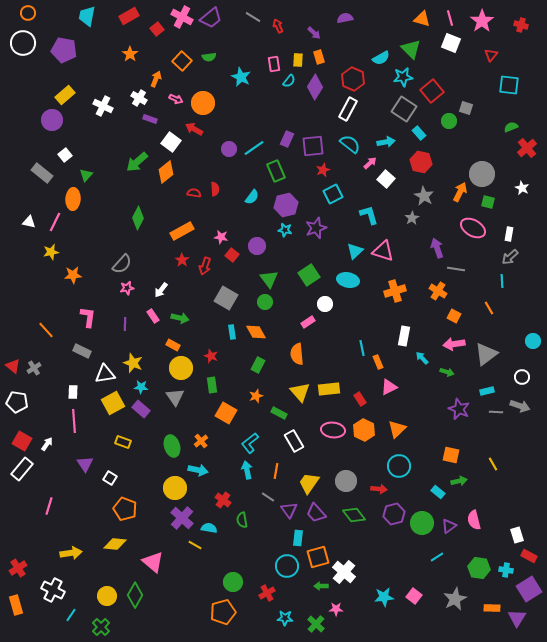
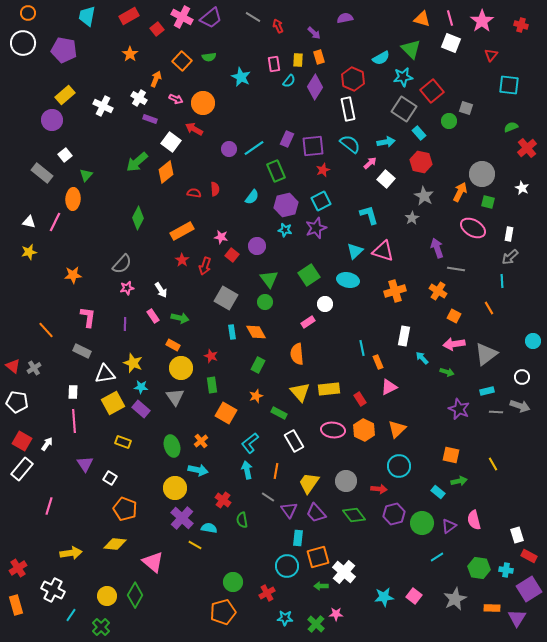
white rectangle at (348, 109): rotated 40 degrees counterclockwise
cyan square at (333, 194): moved 12 px left, 7 px down
yellow star at (51, 252): moved 22 px left
white arrow at (161, 290): rotated 70 degrees counterclockwise
pink star at (336, 609): moved 5 px down
